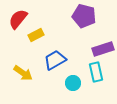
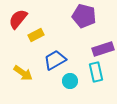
cyan circle: moved 3 px left, 2 px up
